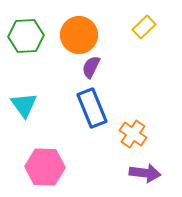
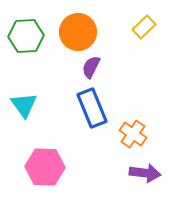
orange circle: moved 1 px left, 3 px up
